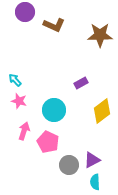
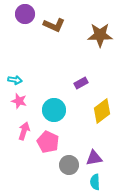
purple circle: moved 2 px down
cyan arrow: rotated 144 degrees clockwise
purple triangle: moved 2 px right, 2 px up; rotated 18 degrees clockwise
